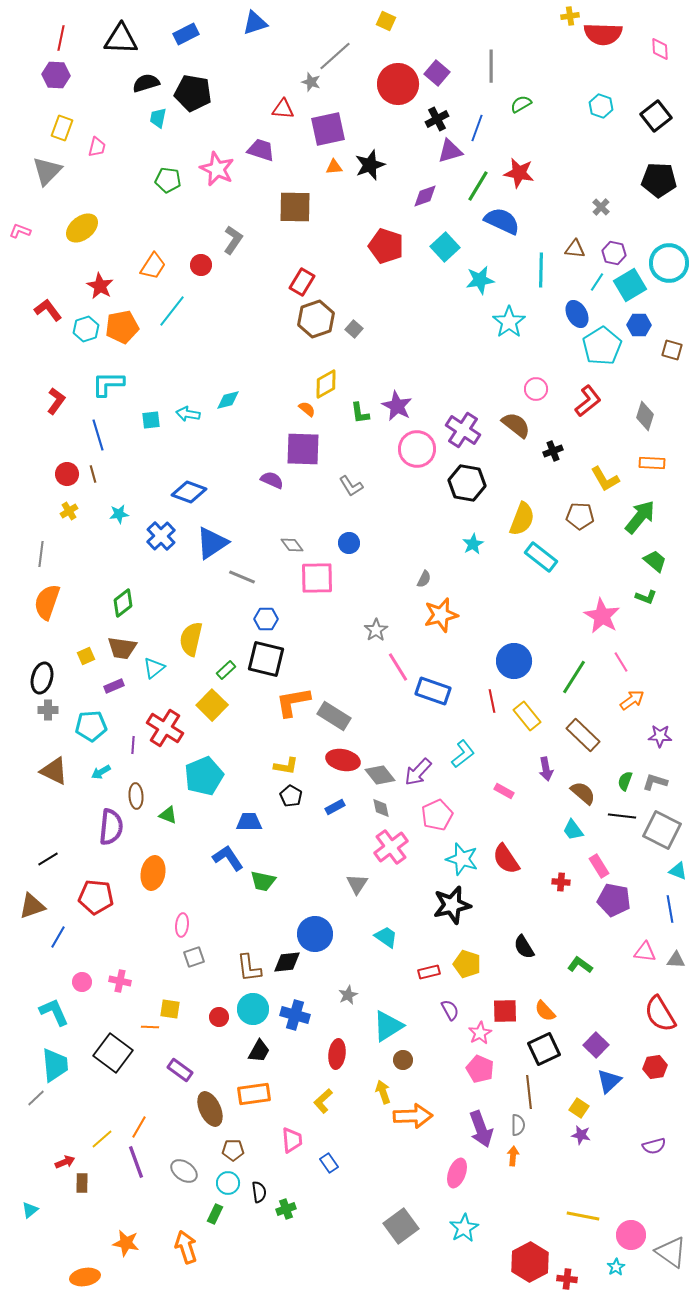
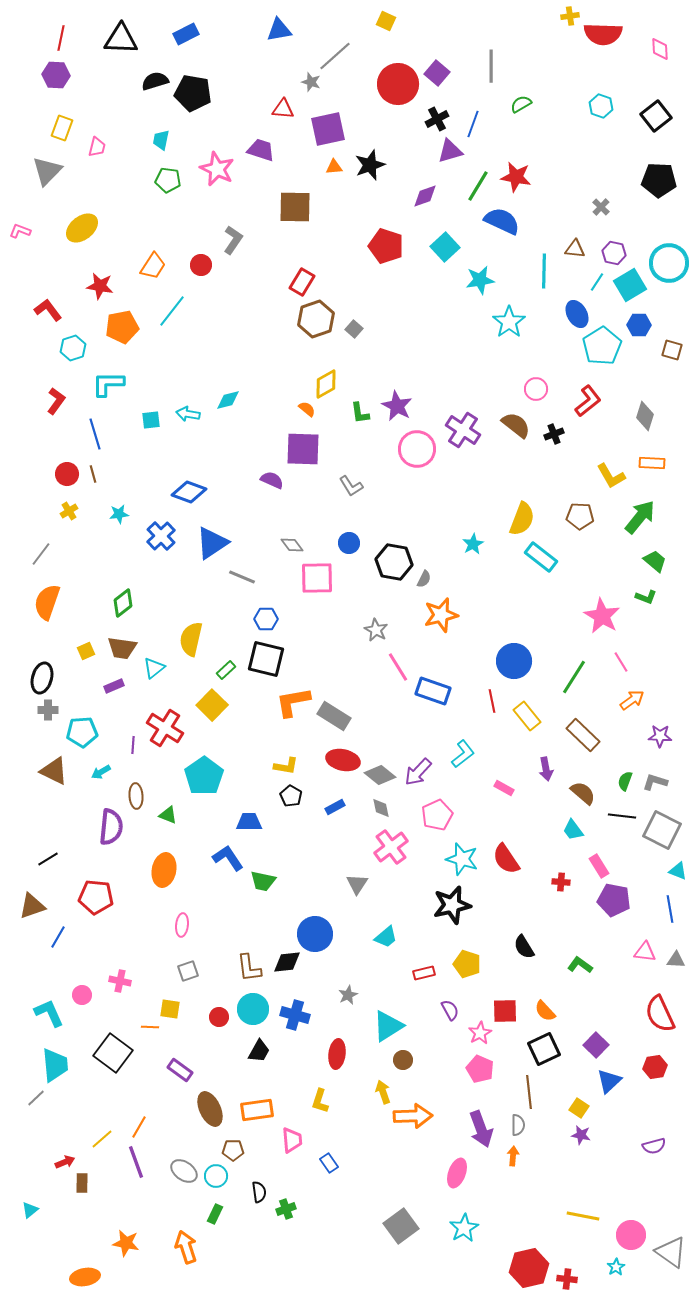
blue triangle at (255, 23): moved 24 px right, 7 px down; rotated 8 degrees clockwise
black semicircle at (146, 83): moved 9 px right, 2 px up
cyan trapezoid at (158, 118): moved 3 px right, 22 px down
blue line at (477, 128): moved 4 px left, 4 px up
red star at (519, 173): moved 3 px left, 4 px down
cyan line at (541, 270): moved 3 px right, 1 px down
red star at (100, 286): rotated 20 degrees counterclockwise
cyan hexagon at (86, 329): moved 13 px left, 19 px down
blue line at (98, 435): moved 3 px left, 1 px up
black cross at (553, 451): moved 1 px right, 17 px up
yellow L-shape at (605, 479): moved 6 px right, 3 px up
black hexagon at (467, 483): moved 73 px left, 79 px down
gray line at (41, 554): rotated 30 degrees clockwise
gray star at (376, 630): rotated 10 degrees counterclockwise
yellow square at (86, 656): moved 5 px up
cyan pentagon at (91, 726): moved 9 px left, 6 px down
gray diamond at (380, 775): rotated 12 degrees counterclockwise
cyan pentagon at (204, 776): rotated 12 degrees counterclockwise
pink rectangle at (504, 791): moved 3 px up
orange ellipse at (153, 873): moved 11 px right, 3 px up
cyan trapezoid at (386, 937): rotated 105 degrees clockwise
gray square at (194, 957): moved 6 px left, 14 px down
red rectangle at (429, 972): moved 5 px left, 1 px down
pink circle at (82, 982): moved 13 px down
cyan L-shape at (54, 1012): moved 5 px left, 1 px down
red semicircle at (660, 1014): rotated 6 degrees clockwise
orange rectangle at (254, 1094): moved 3 px right, 16 px down
yellow L-shape at (323, 1101): moved 3 px left; rotated 30 degrees counterclockwise
cyan circle at (228, 1183): moved 12 px left, 7 px up
red hexagon at (530, 1262): moved 1 px left, 6 px down; rotated 15 degrees clockwise
